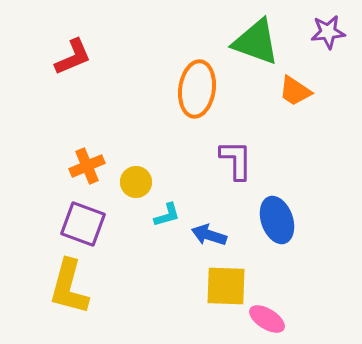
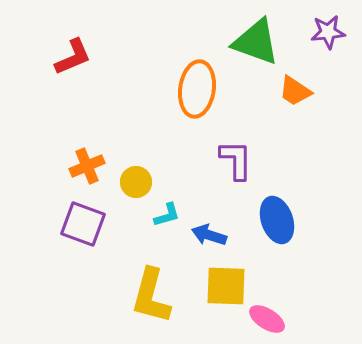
yellow L-shape: moved 82 px right, 9 px down
